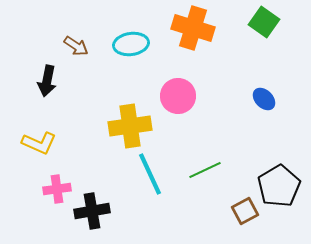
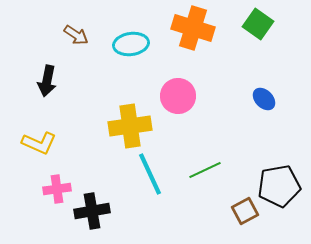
green square: moved 6 px left, 2 px down
brown arrow: moved 11 px up
black pentagon: rotated 21 degrees clockwise
